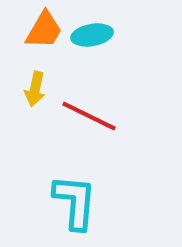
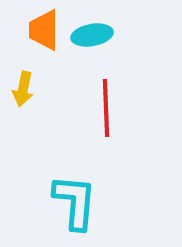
orange trapezoid: rotated 150 degrees clockwise
yellow arrow: moved 12 px left
red line: moved 17 px right, 8 px up; rotated 62 degrees clockwise
